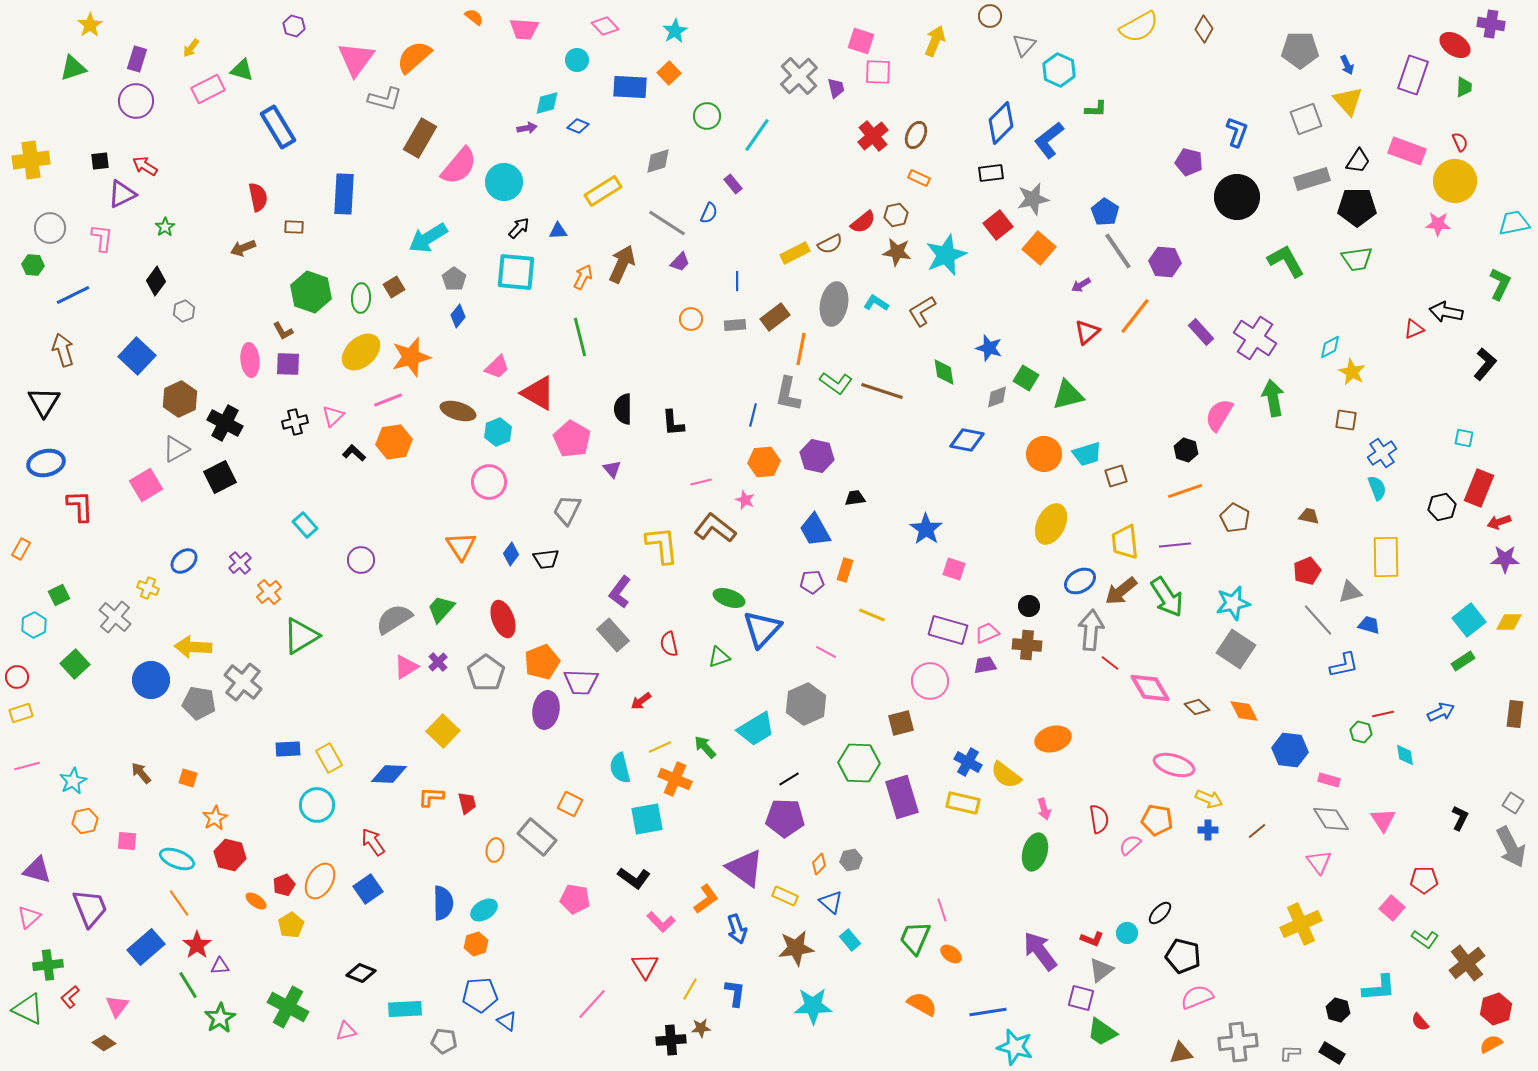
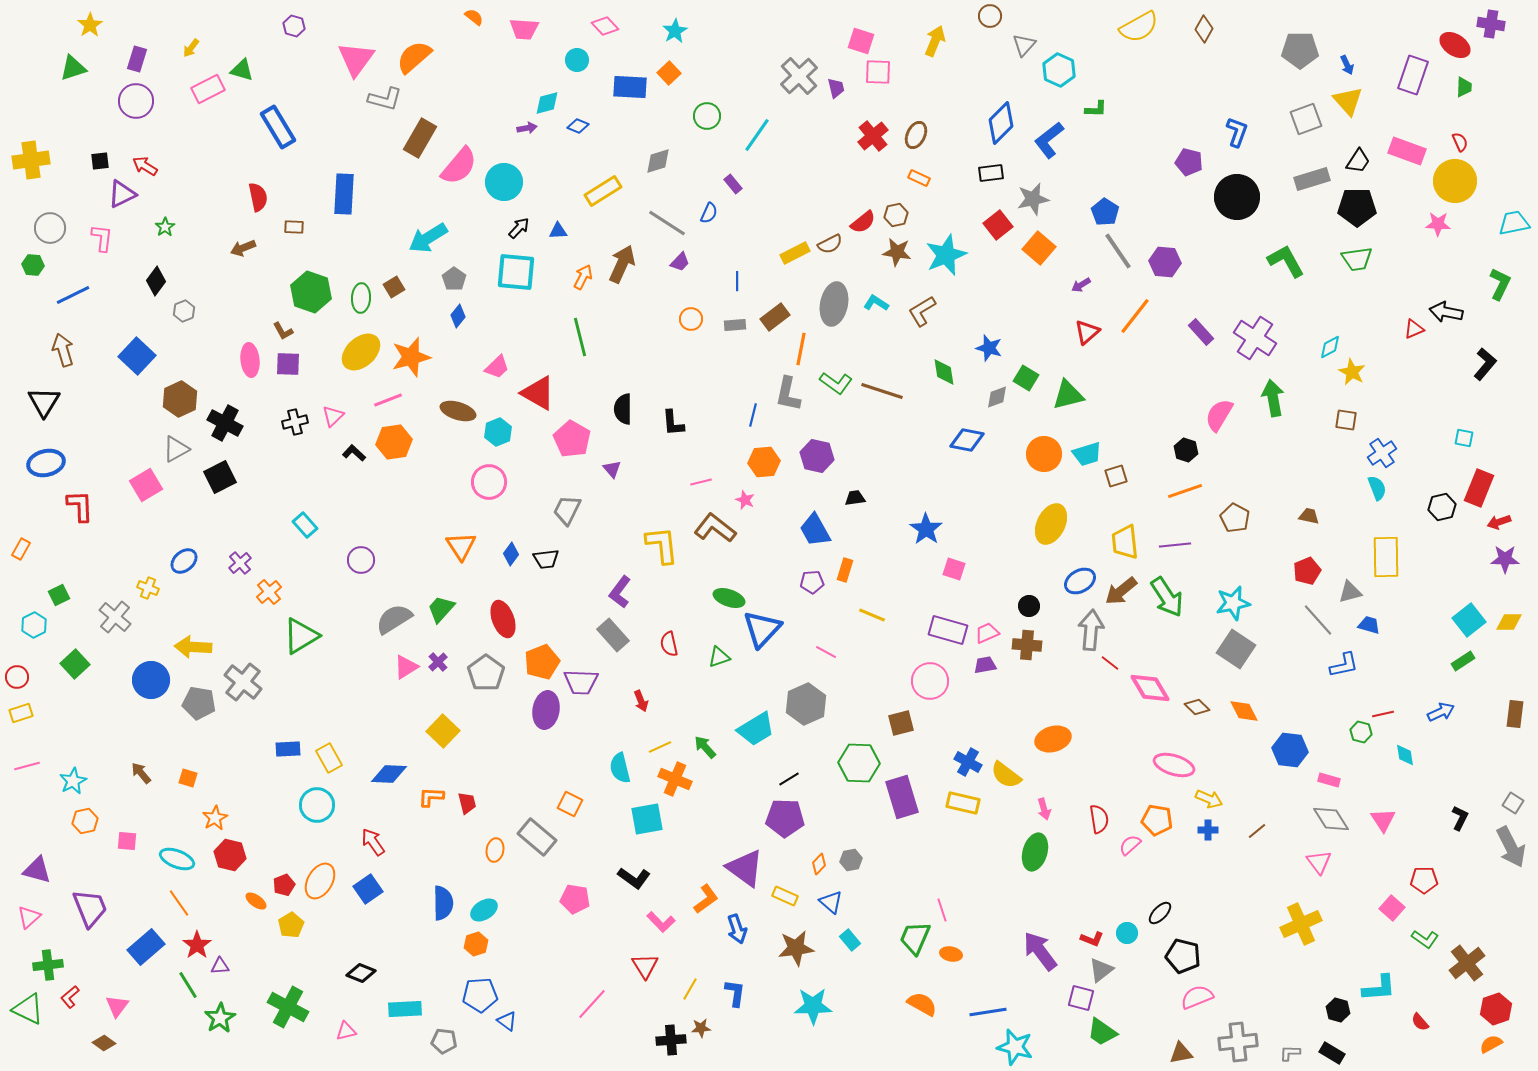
red arrow at (641, 701): rotated 75 degrees counterclockwise
orange ellipse at (951, 954): rotated 25 degrees counterclockwise
